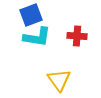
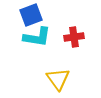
red cross: moved 3 px left, 1 px down; rotated 12 degrees counterclockwise
yellow triangle: moved 1 px left, 1 px up
